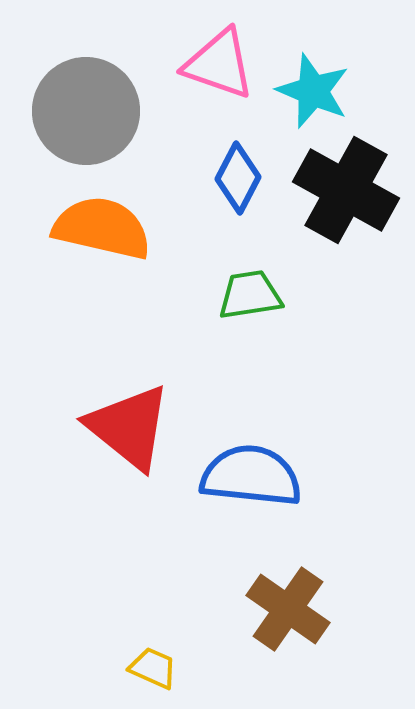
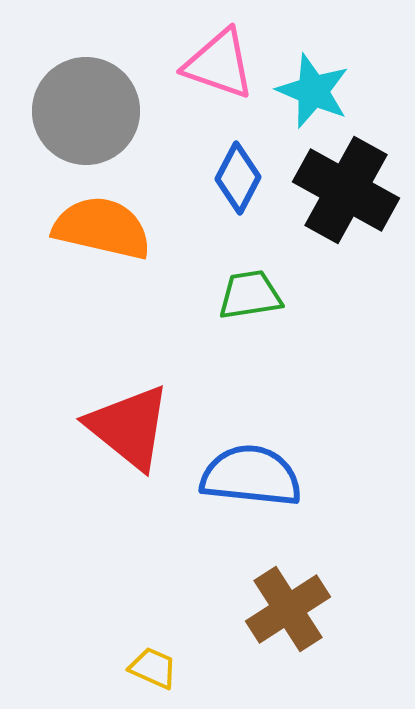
brown cross: rotated 22 degrees clockwise
